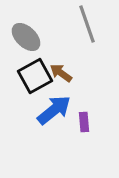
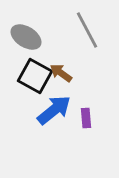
gray line: moved 6 px down; rotated 9 degrees counterclockwise
gray ellipse: rotated 12 degrees counterclockwise
black square: rotated 32 degrees counterclockwise
purple rectangle: moved 2 px right, 4 px up
